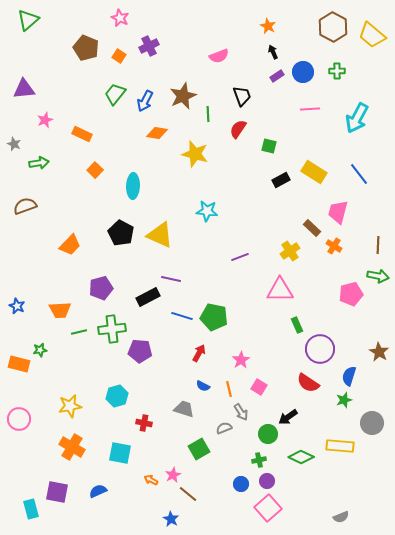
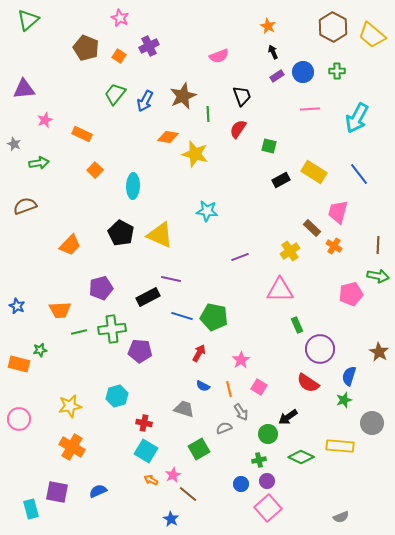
orange diamond at (157, 133): moved 11 px right, 4 px down
cyan square at (120, 453): moved 26 px right, 2 px up; rotated 20 degrees clockwise
